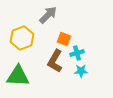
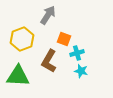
gray arrow: rotated 12 degrees counterclockwise
yellow hexagon: moved 1 px down
brown L-shape: moved 6 px left
cyan star: rotated 16 degrees clockwise
